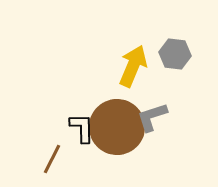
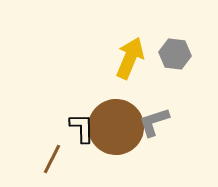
yellow arrow: moved 3 px left, 8 px up
gray L-shape: moved 2 px right, 5 px down
brown circle: moved 1 px left
